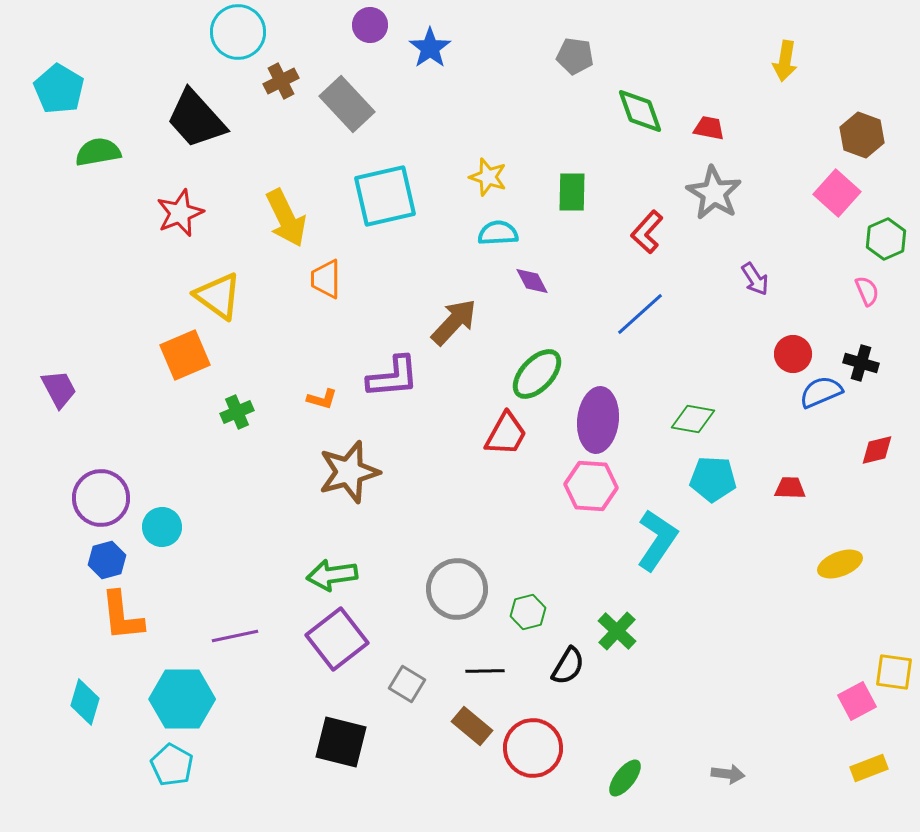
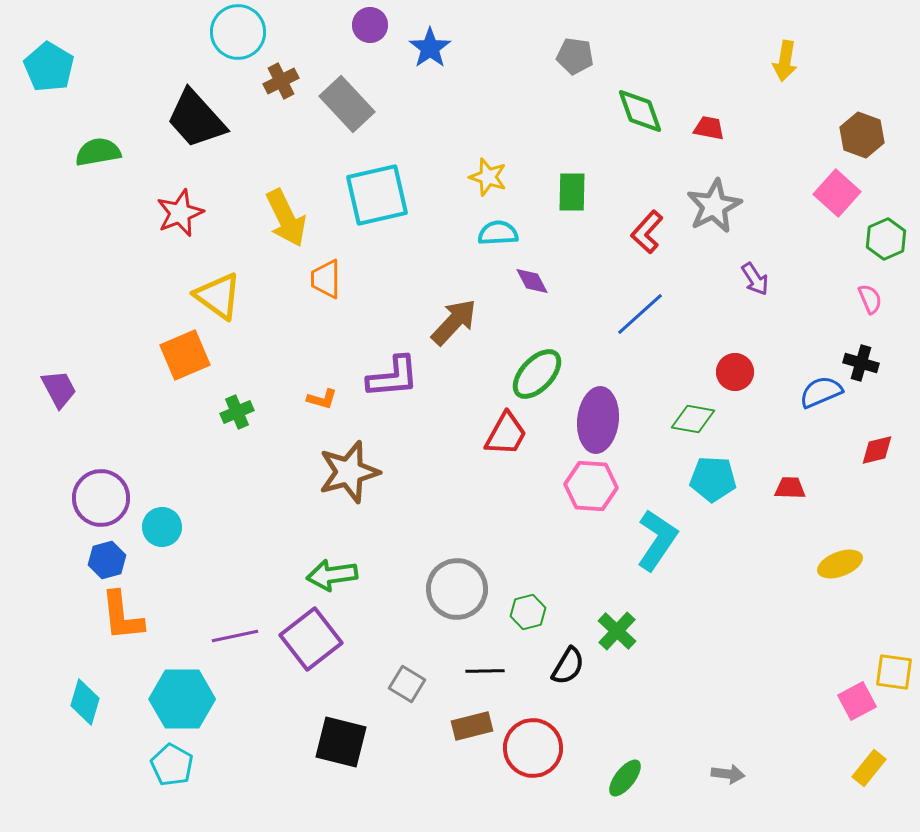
cyan pentagon at (59, 89): moved 10 px left, 22 px up
gray star at (714, 193): moved 13 px down; rotated 14 degrees clockwise
cyan square at (385, 196): moved 8 px left, 1 px up
pink semicircle at (867, 291): moved 3 px right, 8 px down
red circle at (793, 354): moved 58 px left, 18 px down
purple square at (337, 639): moved 26 px left
brown rectangle at (472, 726): rotated 54 degrees counterclockwise
yellow rectangle at (869, 768): rotated 30 degrees counterclockwise
